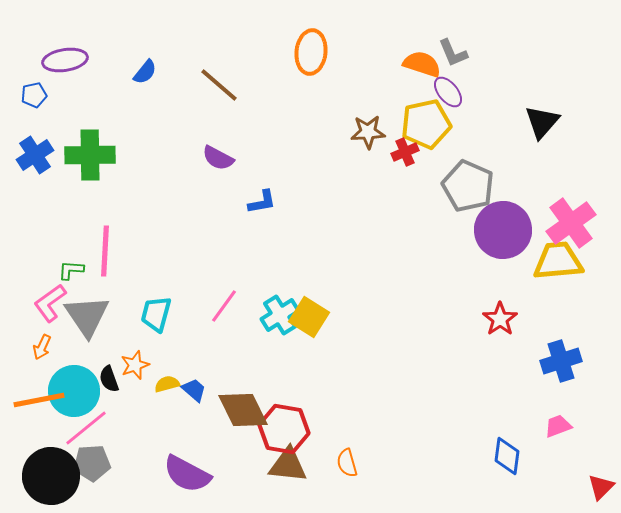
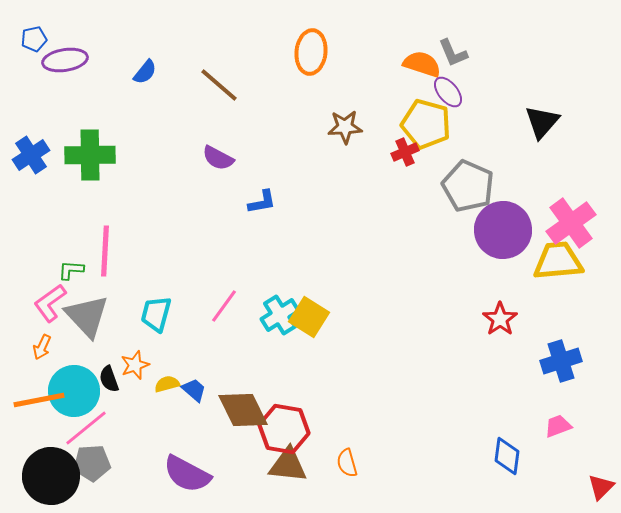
blue pentagon at (34, 95): moved 56 px up
yellow pentagon at (426, 124): rotated 27 degrees clockwise
brown star at (368, 132): moved 23 px left, 5 px up
blue cross at (35, 155): moved 4 px left
gray triangle at (87, 316): rotated 9 degrees counterclockwise
